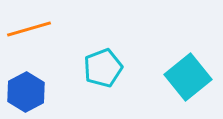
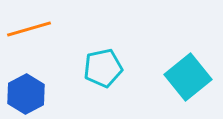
cyan pentagon: rotated 9 degrees clockwise
blue hexagon: moved 2 px down
